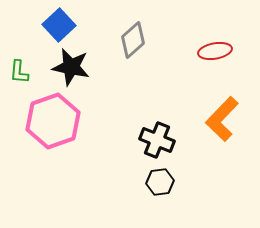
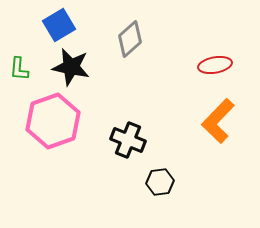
blue square: rotated 12 degrees clockwise
gray diamond: moved 3 px left, 1 px up
red ellipse: moved 14 px down
green L-shape: moved 3 px up
orange L-shape: moved 4 px left, 2 px down
black cross: moved 29 px left
